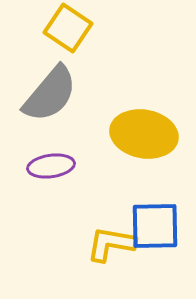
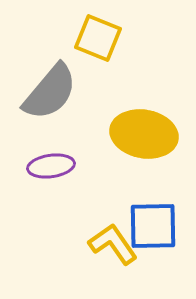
yellow square: moved 30 px right, 10 px down; rotated 12 degrees counterclockwise
gray semicircle: moved 2 px up
blue square: moved 2 px left
yellow L-shape: moved 2 px right; rotated 45 degrees clockwise
